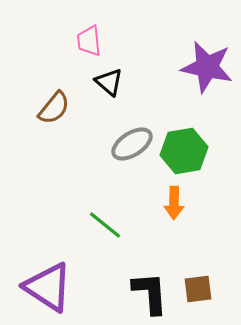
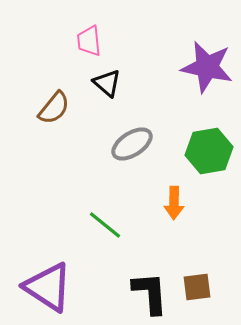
black triangle: moved 2 px left, 1 px down
green hexagon: moved 25 px right
brown square: moved 1 px left, 2 px up
